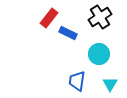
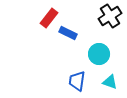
black cross: moved 10 px right, 1 px up
cyan triangle: moved 2 px up; rotated 42 degrees counterclockwise
